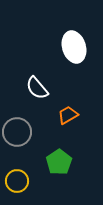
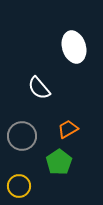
white semicircle: moved 2 px right
orange trapezoid: moved 14 px down
gray circle: moved 5 px right, 4 px down
yellow circle: moved 2 px right, 5 px down
